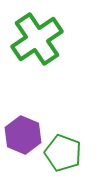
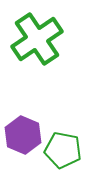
green pentagon: moved 3 px up; rotated 9 degrees counterclockwise
